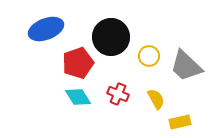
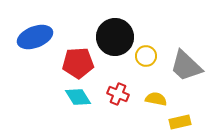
blue ellipse: moved 11 px left, 8 px down
black circle: moved 4 px right
yellow circle: moved 3 px left
red pentagon: rotated 16 degrees clockwise
yellow semicircle: rotated 50 degrees counterclockwise
